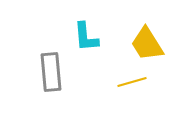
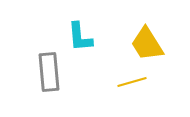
cyan L-shape: moved 6 px left
gray rectangle: moved 2 px left
